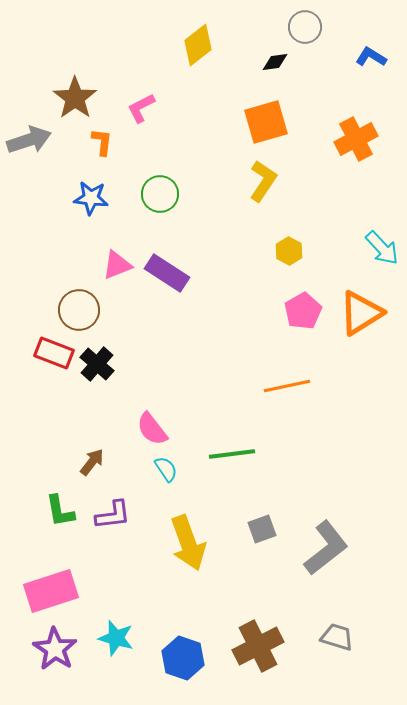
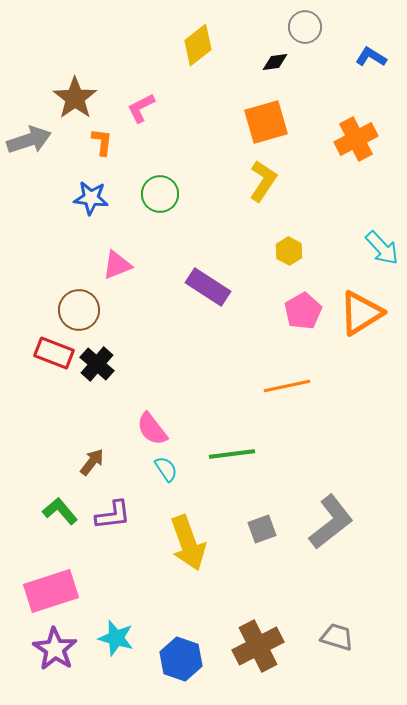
purple rectangle: moved 41 px right, 14 px down
green L-shape: rotated 150 degrees clockwise
gray L-shape: moved 5 px right, 26 px up
blue hexagon: moved 2 px left, 1 px down
